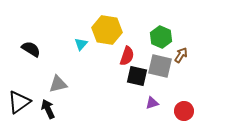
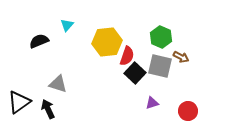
yellow hexagon: moved 12 px down; rotated 16 degrees counterclockwise
cyan triangle: moved 14 px left, 19 px up
black semicircle: moved 8 px right, 8 px up; rotated 54 degrees counterclockwise
brown arrow: moved 2 px down; rotated 84 degrees clockwise
black square: moved 2 px left, 3 px up; rotated 30 degrees clockwise
gray triangle: rotated 30 degrees clockwise
red circle: moved 4 px right
